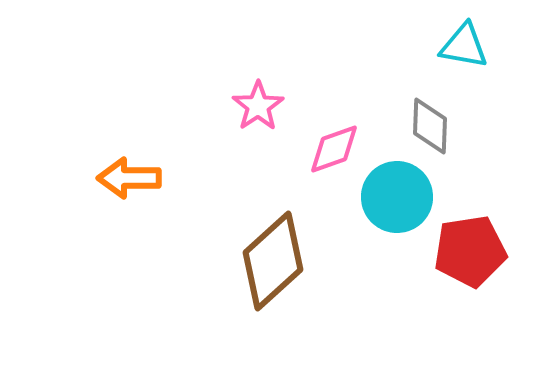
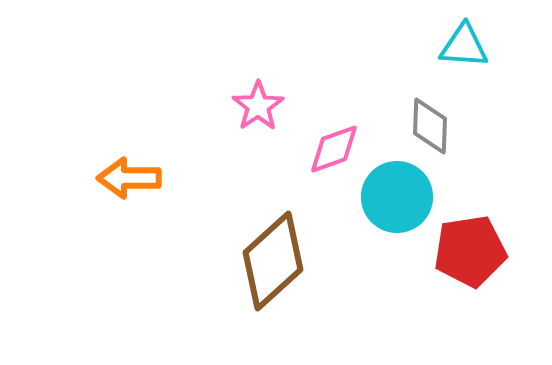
cyan triangle: rotated 6 degrees counterclockwise
